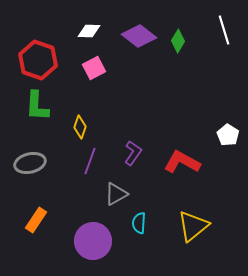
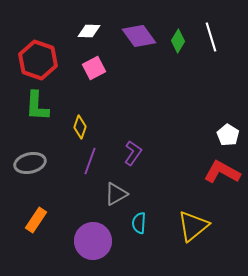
white line: moved 13 px left, 7 px down
purple diamond: rotated 16 degrees clockwise
red L-shape: moved 40 px right, 10 px down
